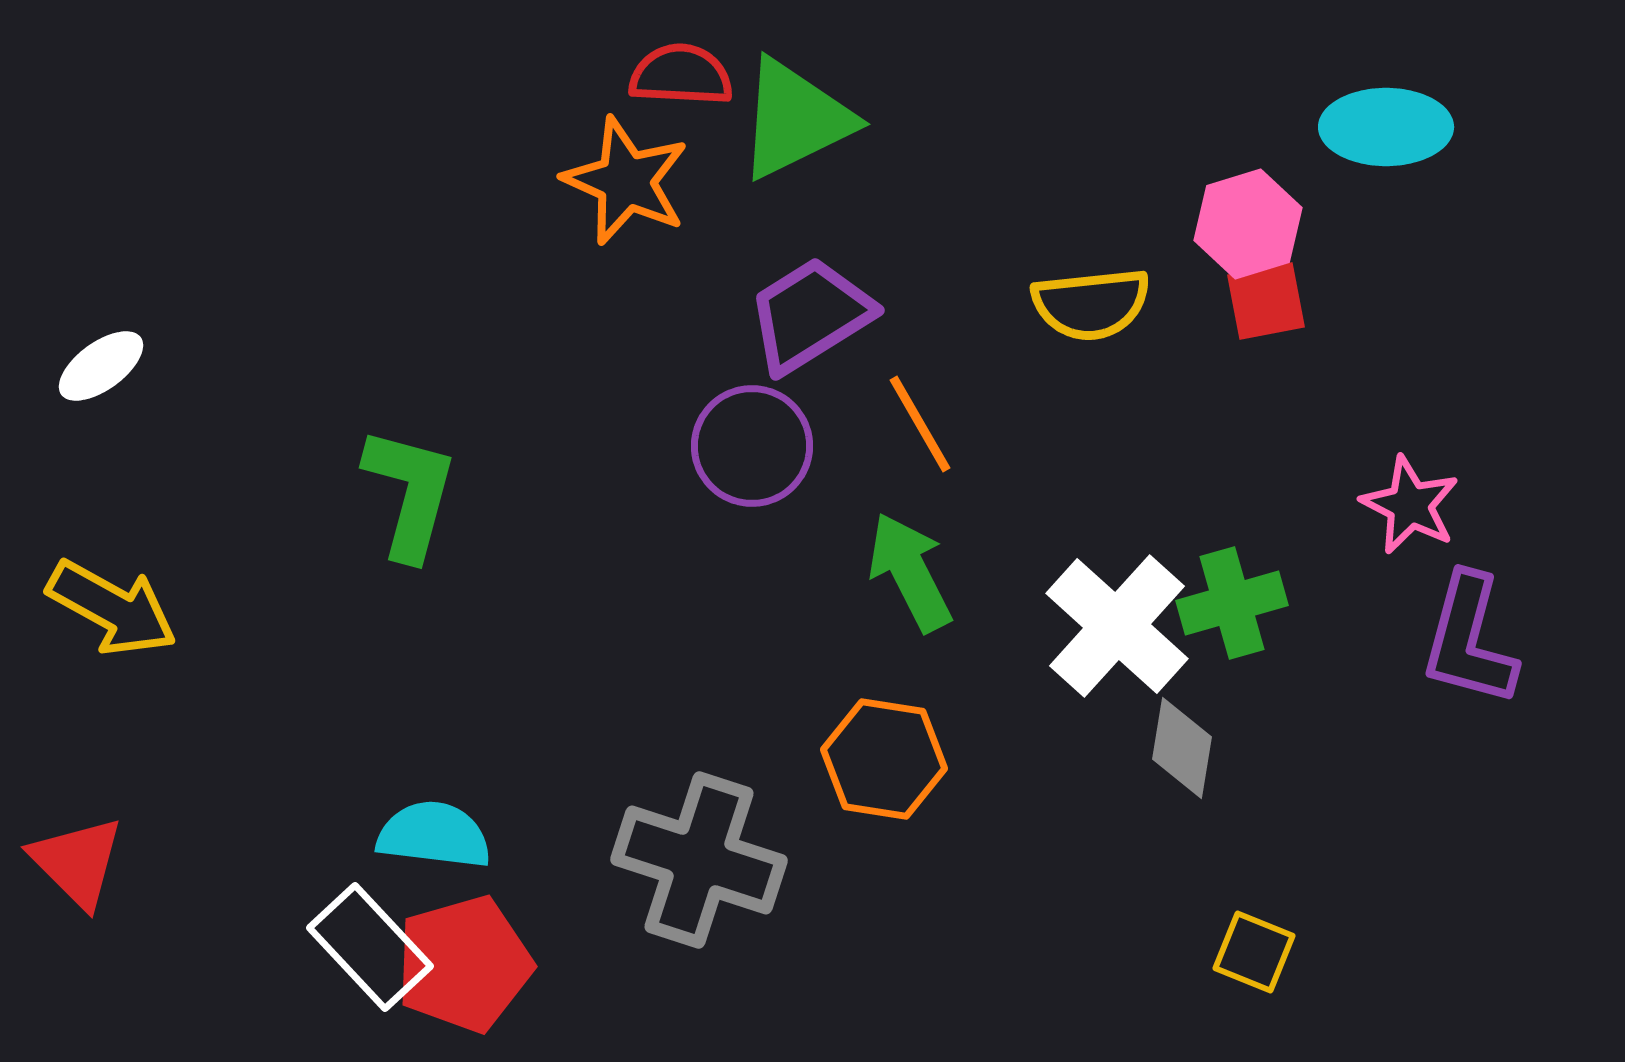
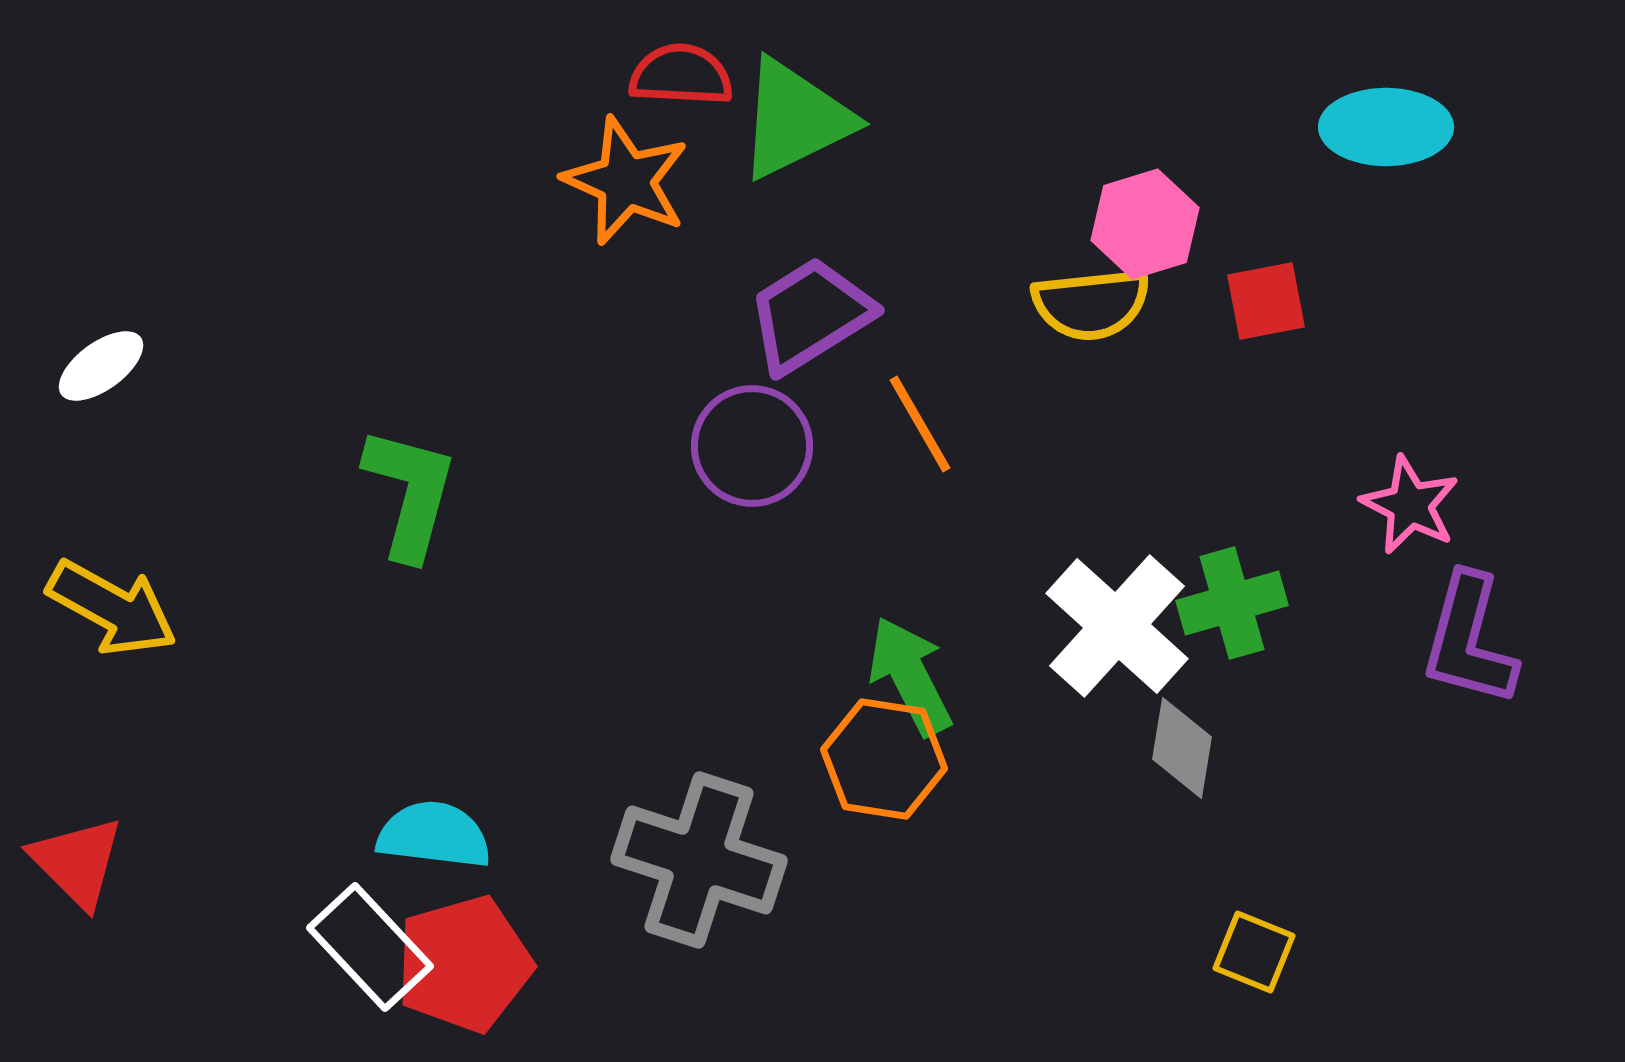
pink hexagon: moved 103 px left
green arrow: moved 104 px down
